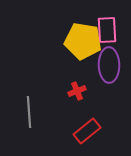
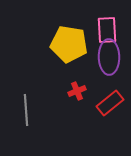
yellow pentagon: moved 14 px left, 3 px down
purple ellipse: moved 8 px up
gray line: moved 3 px left, 2 px up
red rectangle: moved 23 px right, 28 px up
